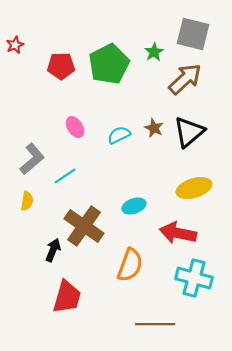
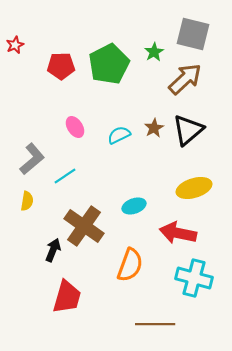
brown star: rotated 18 degrees clockwise
black triangle: moved 1 px left, 2 px up
